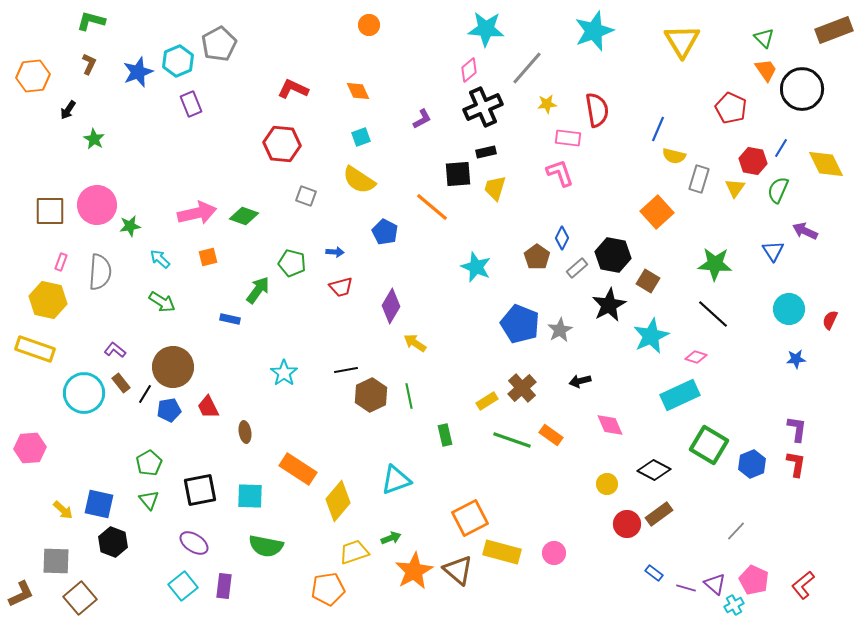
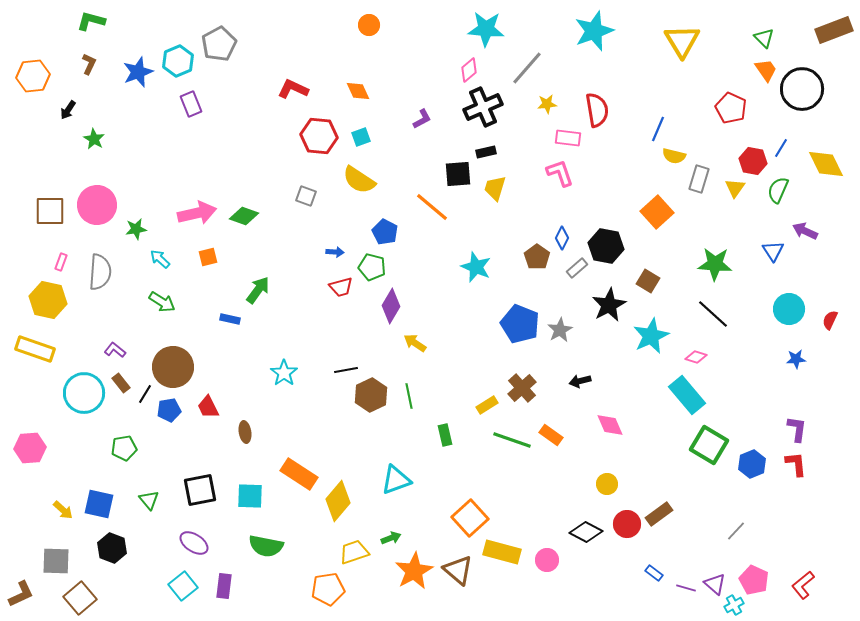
red hexagon at (282, 144): moved 37 px right, 8 px up
green star at (130, 226): moved 6 px right, 3 px down
black hexagon at (613, 255): moved 7 px left, 9 px up
green pentagon at (292, 263): moved 80 px right, 4 px down
cyan rectangle at (680, 395): moved 7 px right; rotated 75 degrees clockwise
yellow rectangle at (487, 401): moved 4 px down
green pentagon at (149, 463): moved 25 px left, 15 px up; rotated 20 degrees clockwise
red L-shape at (796, 464): rotated 16 degrees counterclockwise
orange rectangle at (298, 469): moved 1 px right, 5 px down
black diamond at (654, 470): moved 68 px left, 62 px down
orange square at (470, 518): rotated 15 degrees counterclockwise
black hexagon at (113, 542): moved 1 px left, 6 px down
pink circle at (554, 553): moved 7 px left, 7 px down
